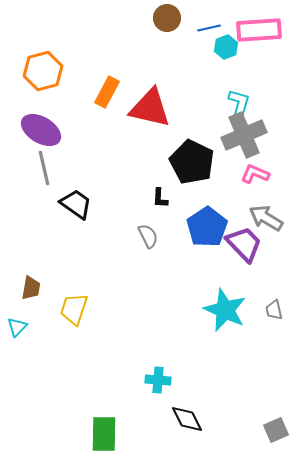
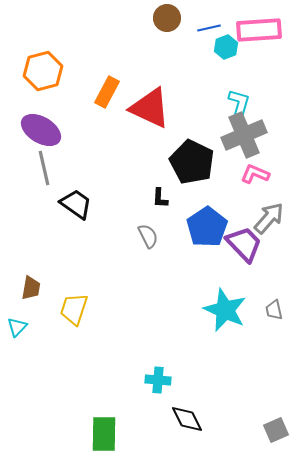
red triangle: rotated 12 degrees clockwise
gray arrow: moved 3 px right; rotated 100 degrees clockwise
